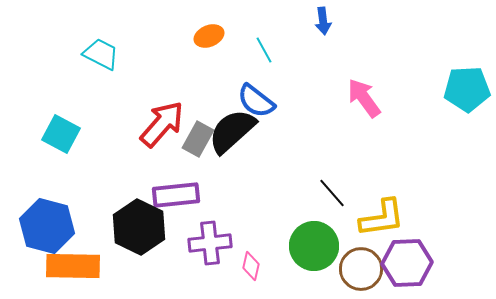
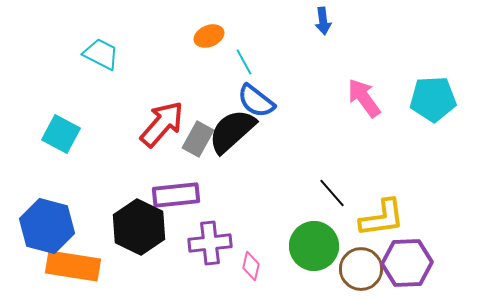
cyan line: moved 20 px left, 12 px down
cyan pentagon: moved 34 px left, 10 px down
orange rectangle: rotated 8 degrees clockwise
